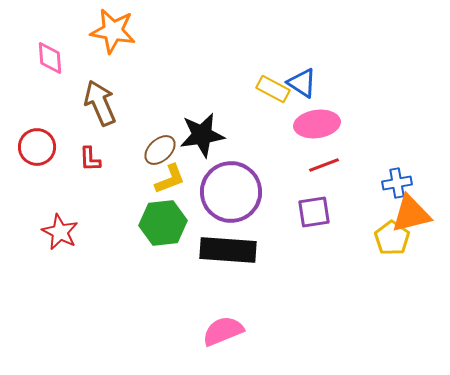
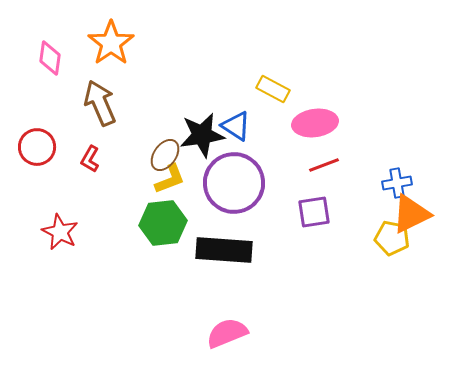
orange star: moved 2 px left, 12 px down; rotated 27 degrees clockwise
pink diamond: rotated 12 degrees clockwise
blue triangle: moved 66 px left, 43 px down
pink ellipse: moved 2 px left, 1 px up
brown ellipse: moved 5 px right, 5 px down; rotated 12 degrees counterclockwise
red L-shape: rotated 32 degrees clockwise
purple circle: moved 3 px right, 9 px up
orange triangle: rotated 12 degrees counterclockwise
yellow pentagon: rotated 24 degrees counterclockwise
black rectangle: moved 4 px left
pink semicircle: moved 4 px right, 2 px down
